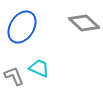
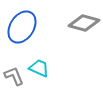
gray diamond: rotated 28 degrees counterclockwise
